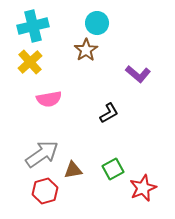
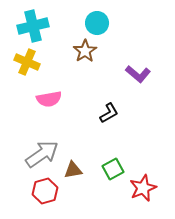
brown star: moved 1 px left, 1 px down
yellow cross: moved 3 px left; rotated 25 degrees counterclockwise
